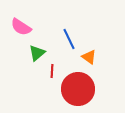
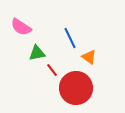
blue line: moved 1 px right, 1 px up
green triangle: rotated 30 degrees clockwise
red line: moved 1 px up; rotated 40 degrees counterclockwise
red circle: moved 2 px left, 1 px up
